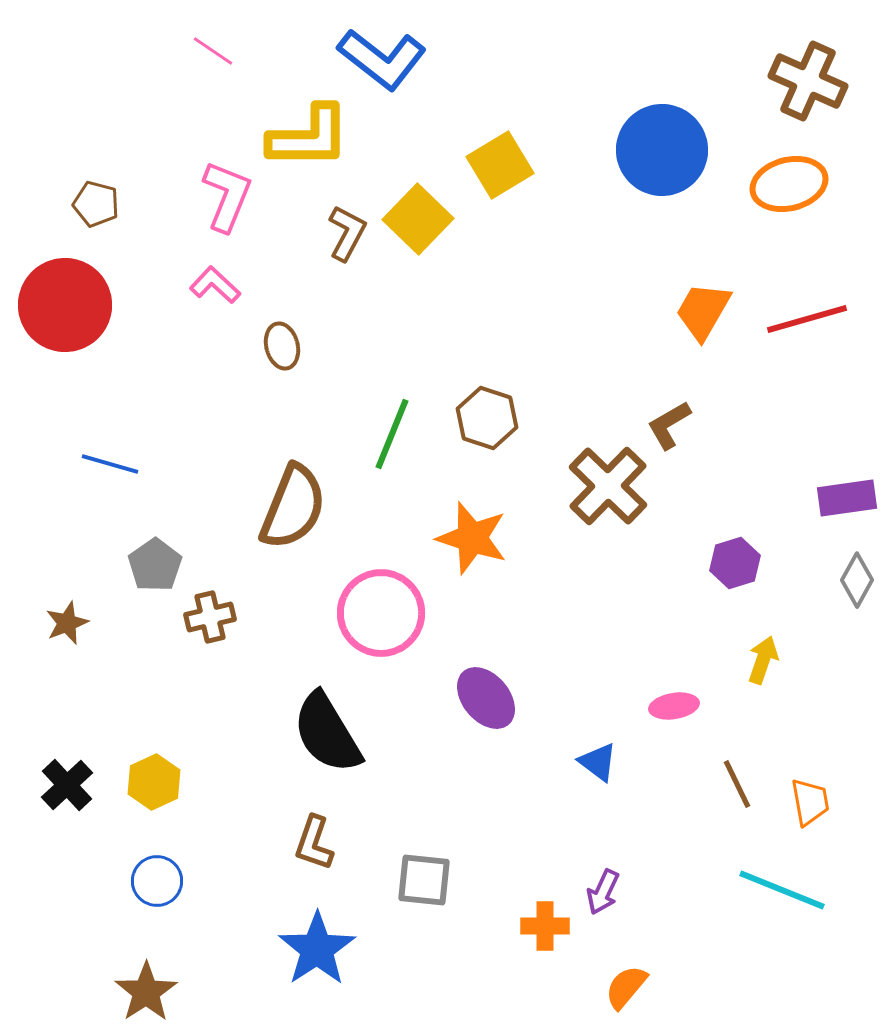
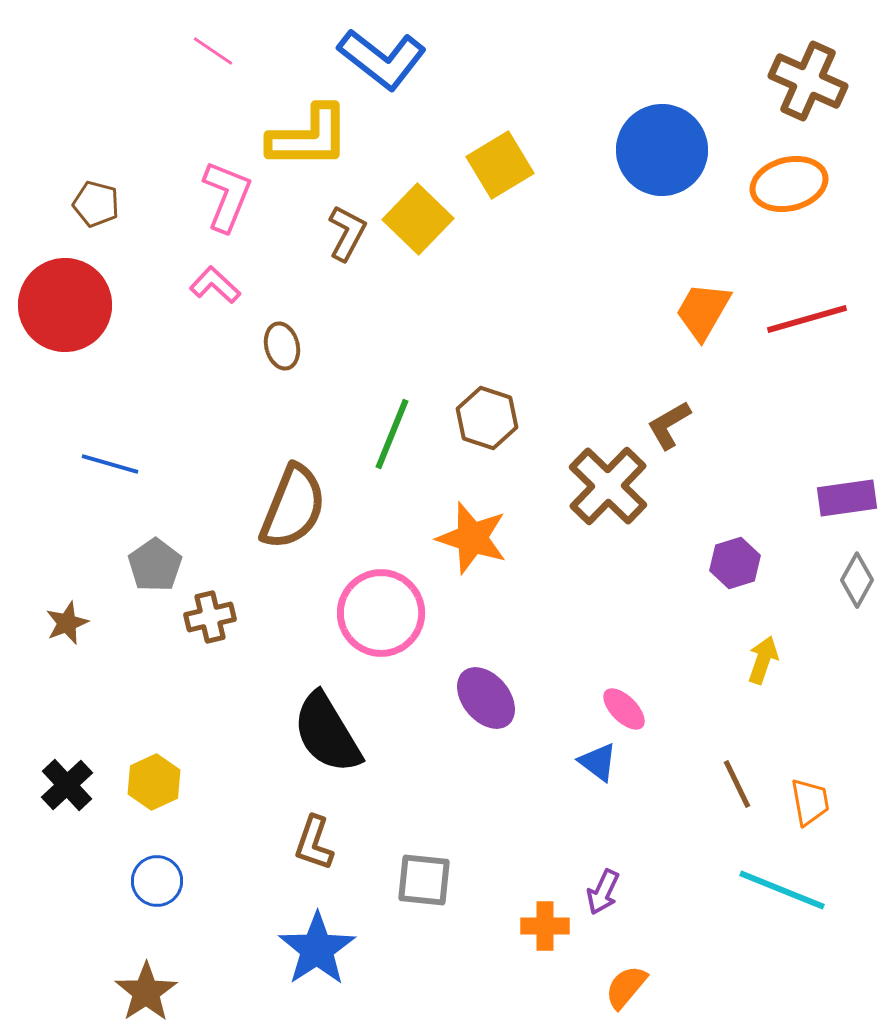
pink ellipse at (674, 706): moved 50 px left, 3 px down; rotated 54 degrees clockwise
